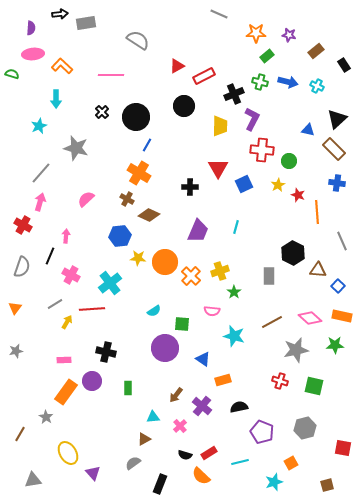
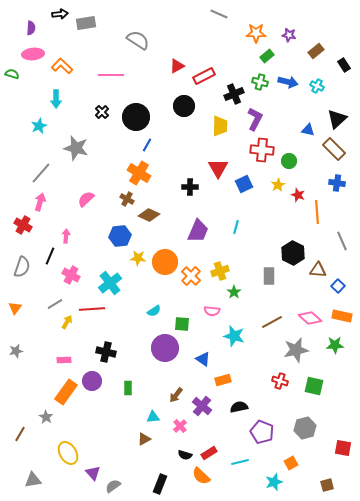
purple L-shape at (252, 119): moved 3 px right
gray semicircle at (133, 463): moved 20 px left, 23 px down
